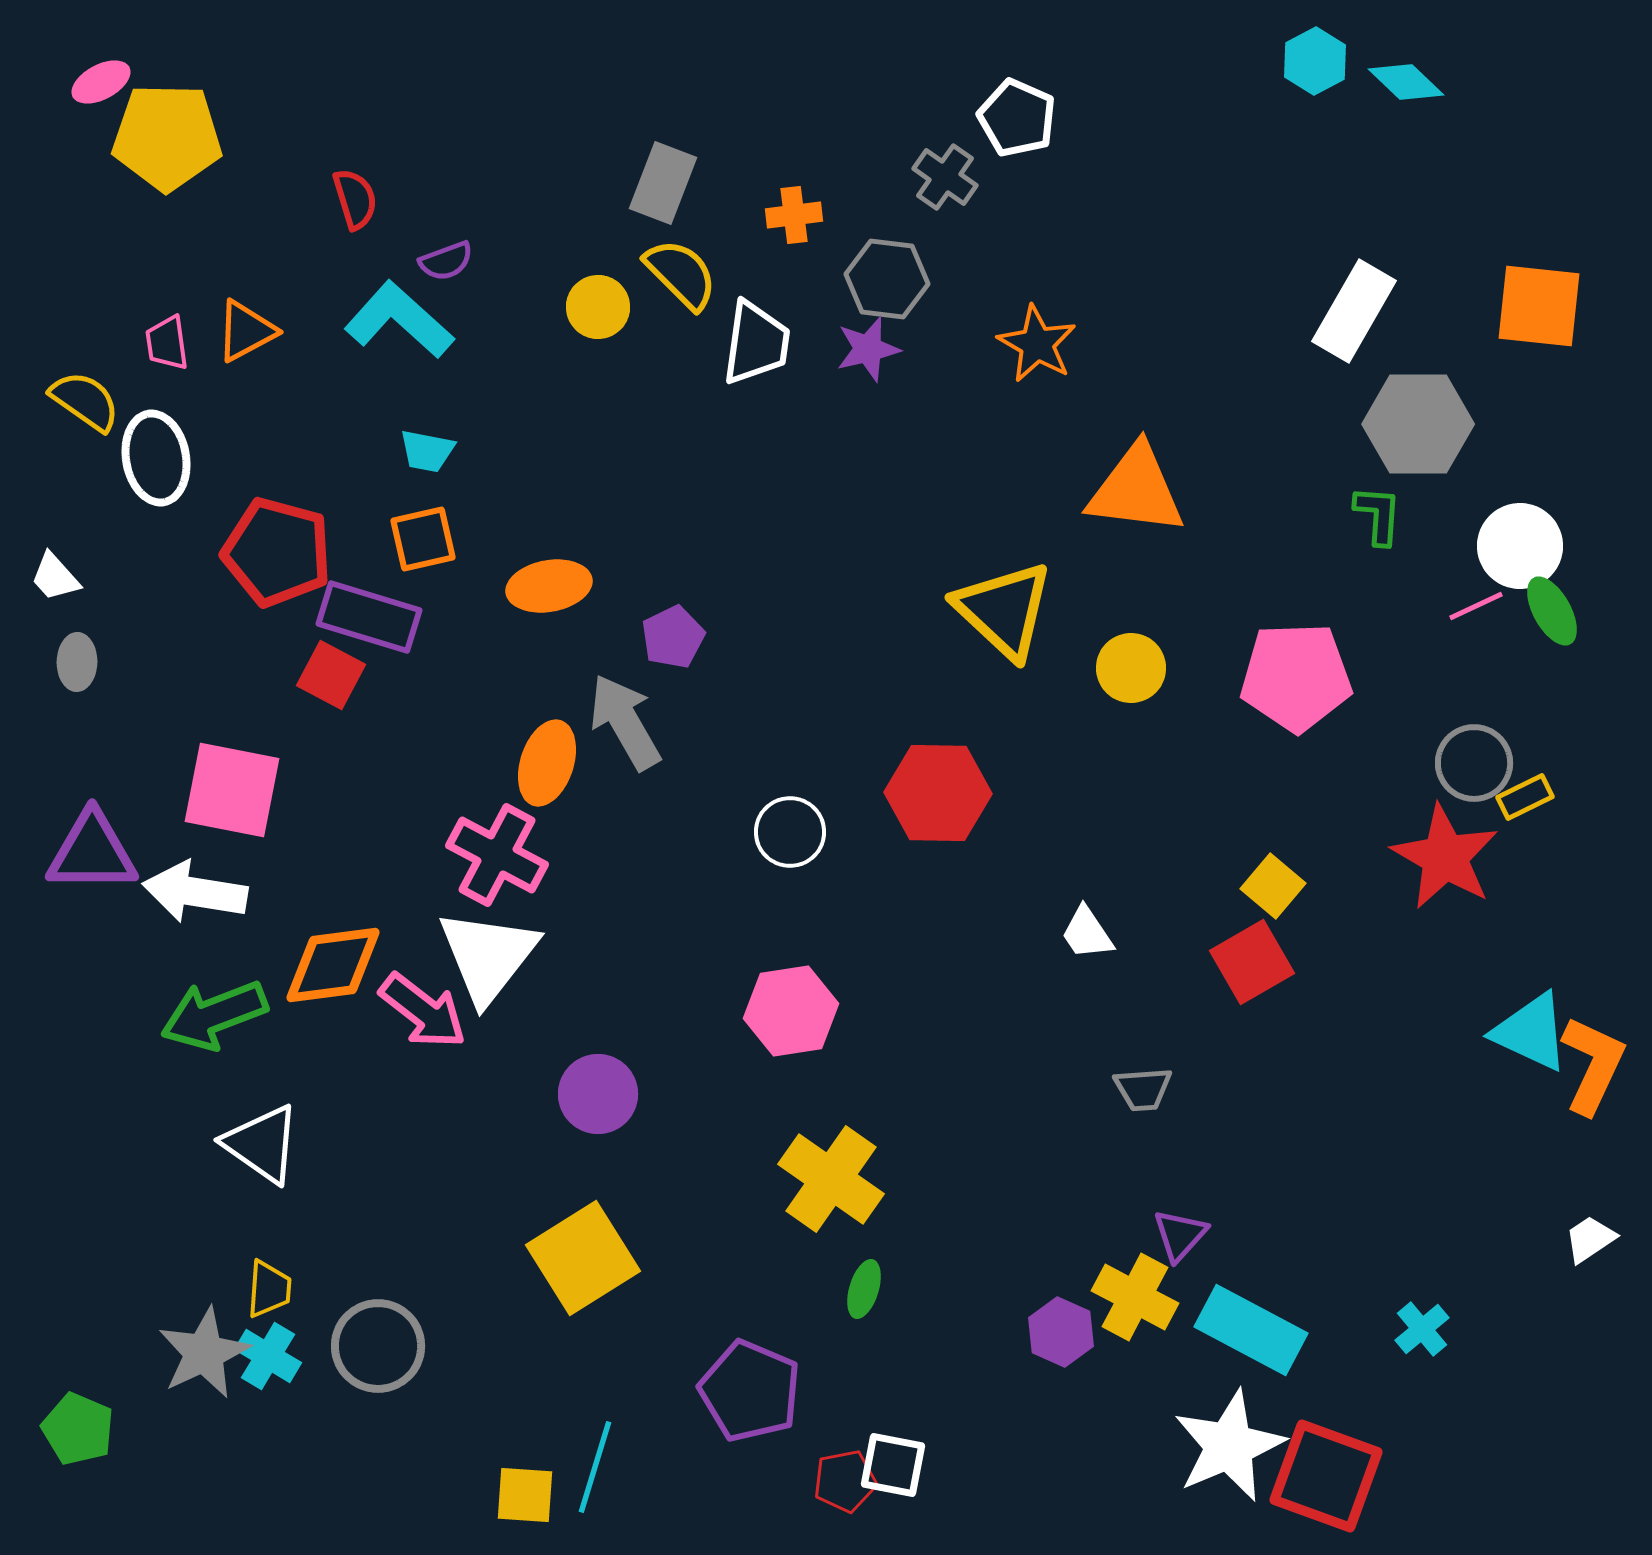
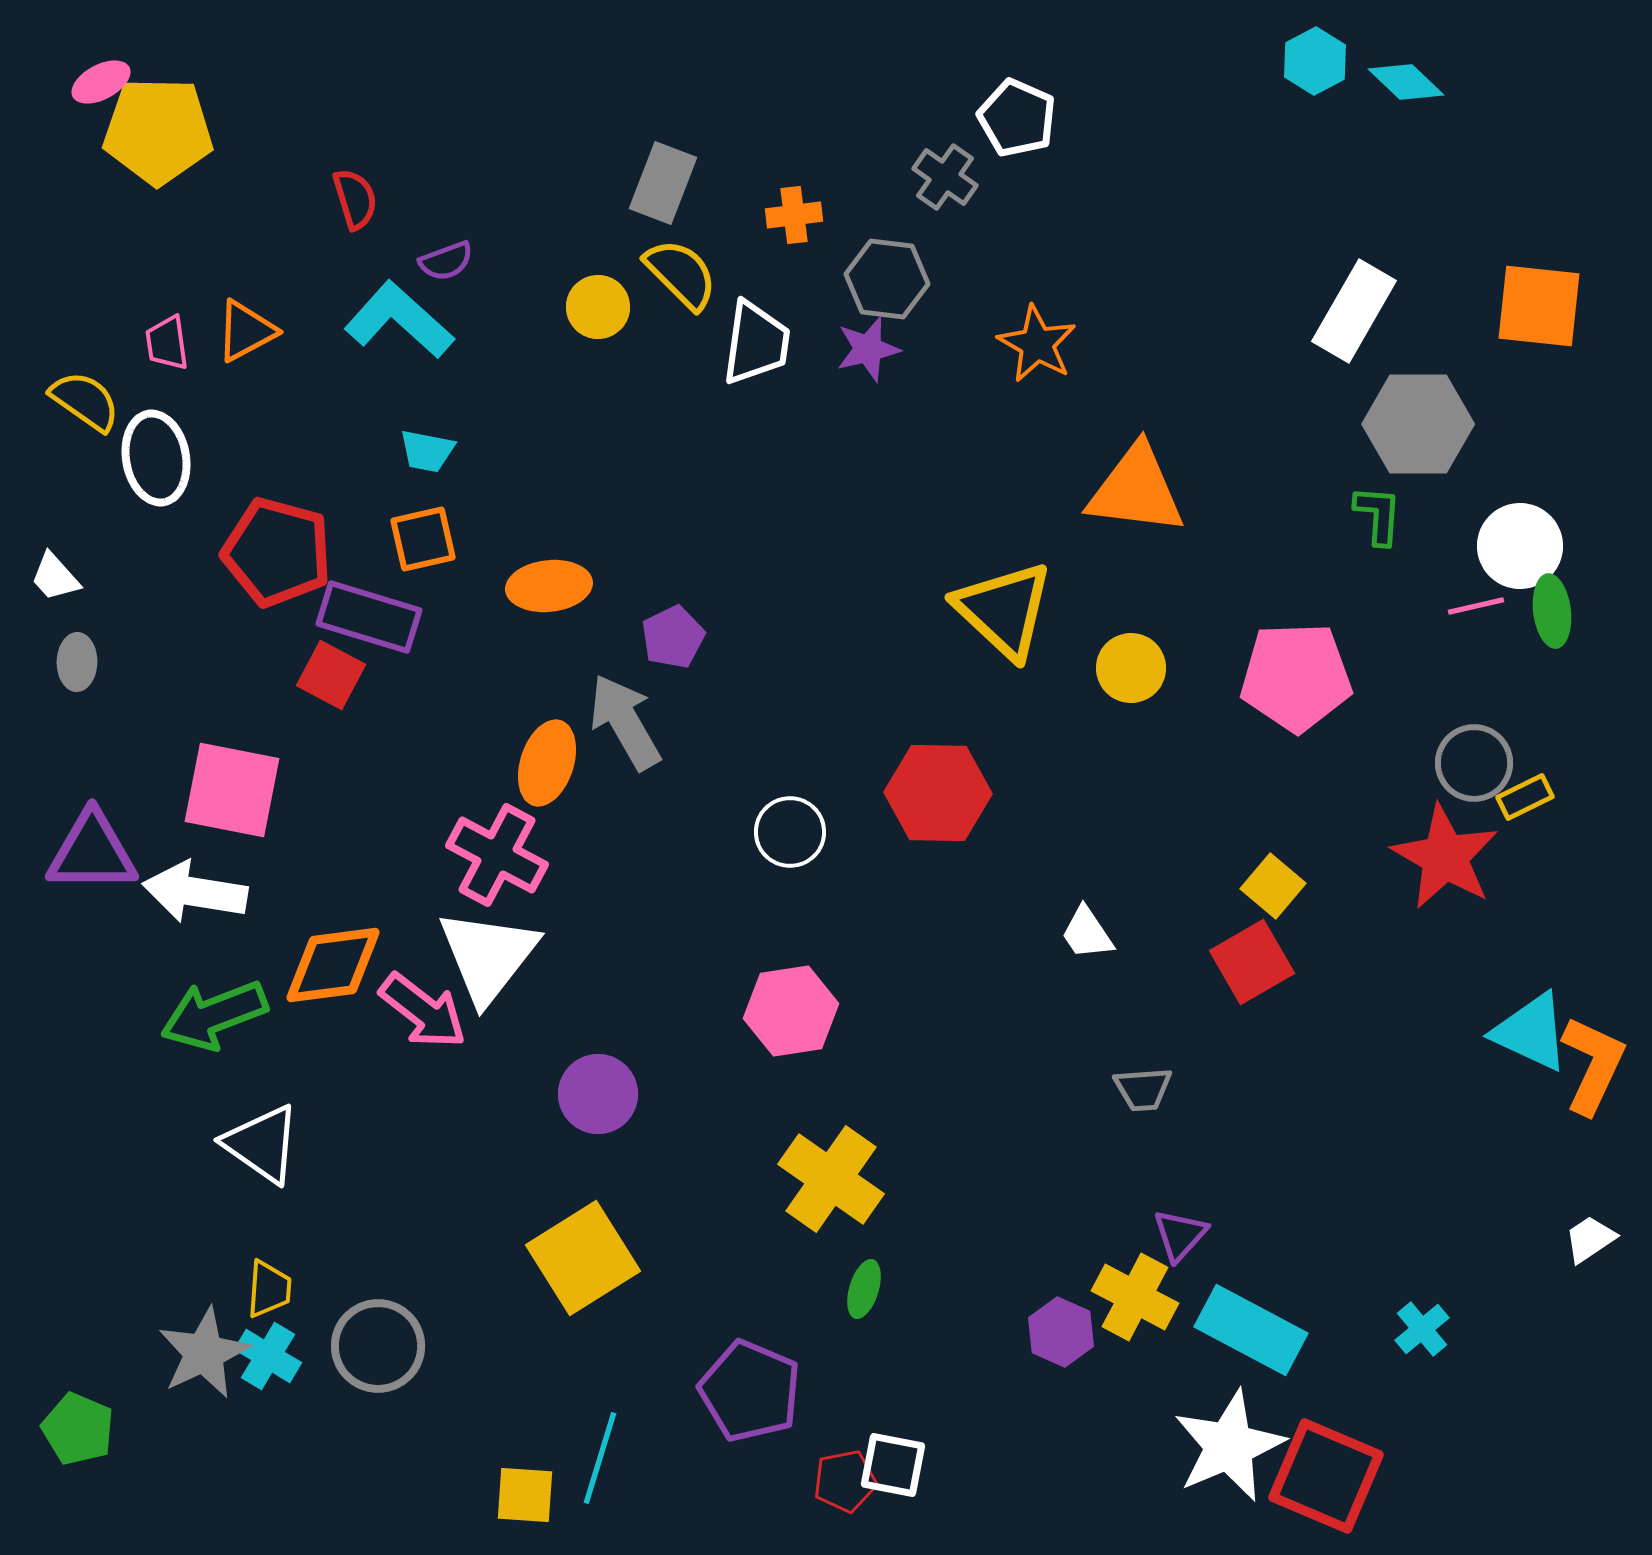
yellow pentagon at (167, 137): moved 9 px left, 6 px up
orange ellipse at (549, 586): rotated 4 degrees clockwise
pink line at (1476, 606): rotated 12 degrees clockwise
green ellipse at (1552, 611): rotated 22 degrees clockwise
cyan line at (595, 1467): moved 5 px right, 9 px up
red square at (1326, 1476): rotated 3 degrees clockwise
